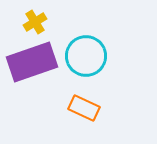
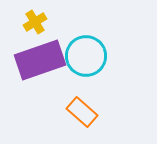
purple rectangle: moved 8 px right, 2 px up
orange rectangle: moved 2 px left, 4 px down; rotated 16 degrees clockwise
